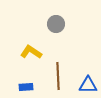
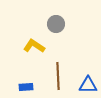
yellow L-shape: moved 3 px right, 6 px up
